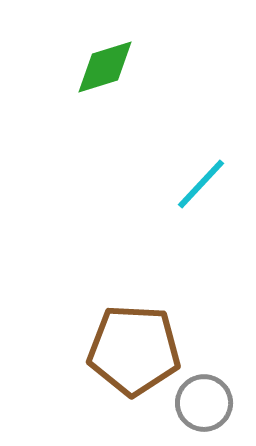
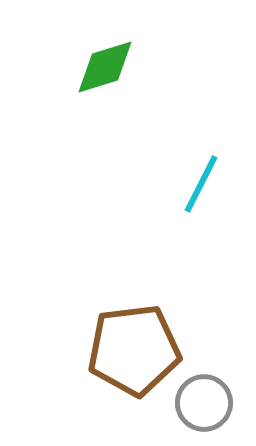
cyan line: rotated 16 degrees counterclockwise
brown pentagon: rotated 10 degrees counterclockwise
